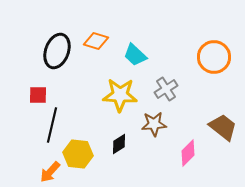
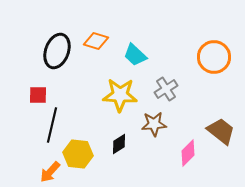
brown trapezoid: moved 2 px left, 4 px down
